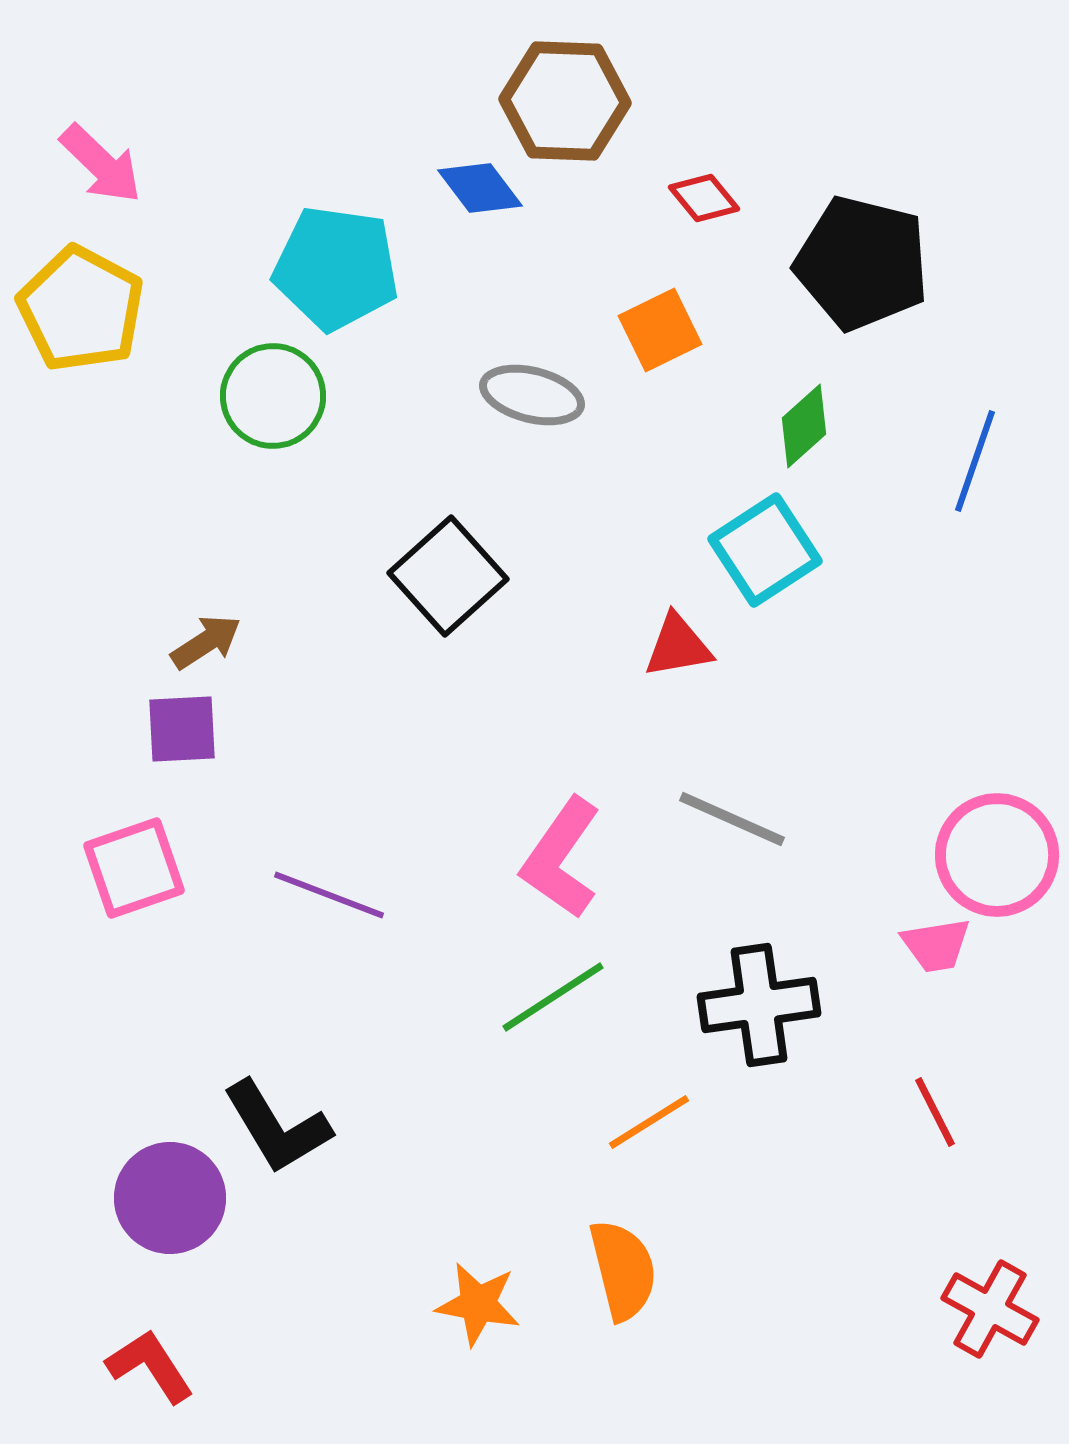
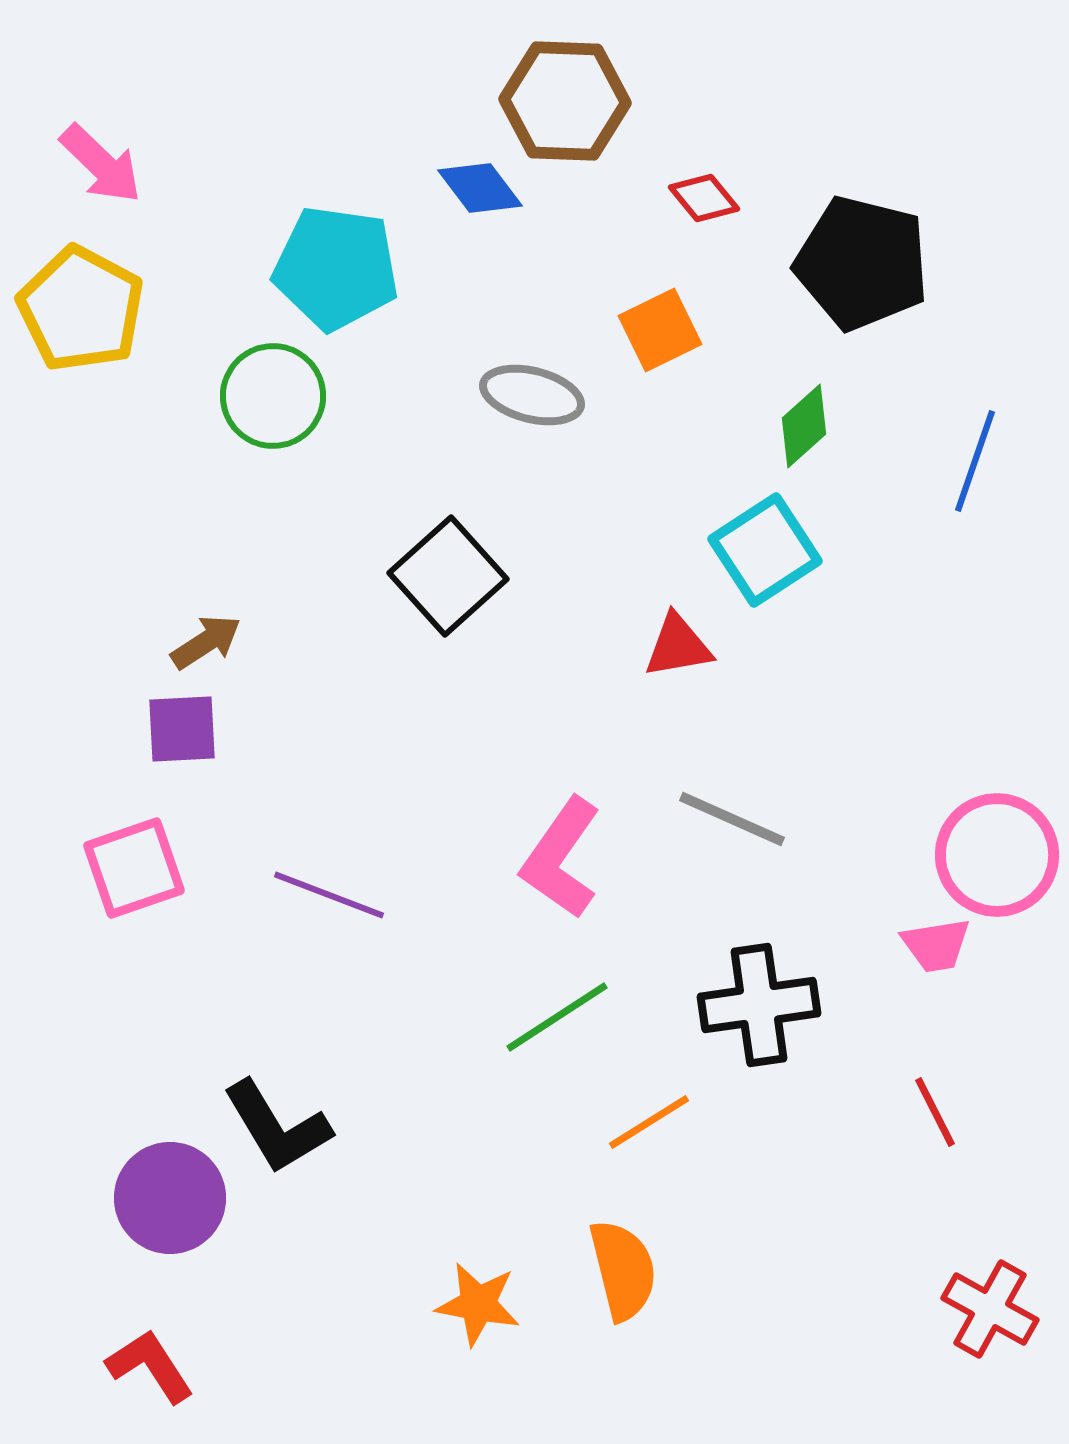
green line: moved 4 px right, 20 px down
